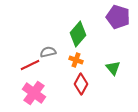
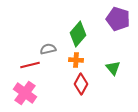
purple pentagon: moved 2 px down
gray semicircle: moved 3 px up
orange cross: rotated 16 degrees counterclockwise
red line: rotated 12 degrees clockwise
pink cross: moved 9 px left
